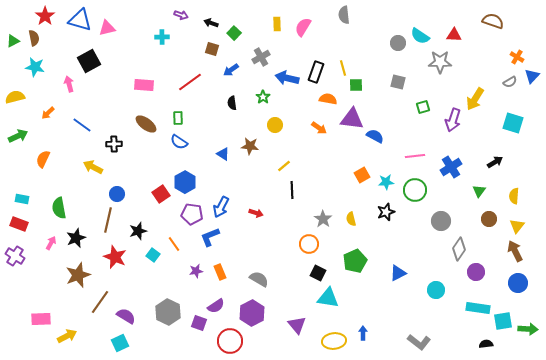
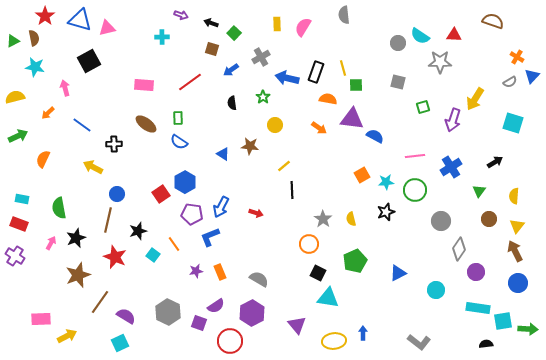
pink arrow at (69, 84): moved 4 px left, 4 px down
